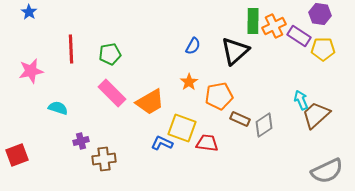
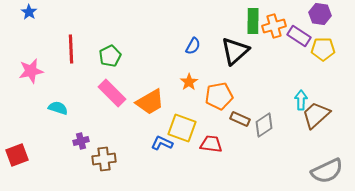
orange cross: rotated 10 degrees clockwise
green pentagon: moved 2 px down; rotated 15 degrees counterclockwise
cyan arrow: rotated 24 degrees clockwise
red trapezoid: moved 4 px right, 1 px down
